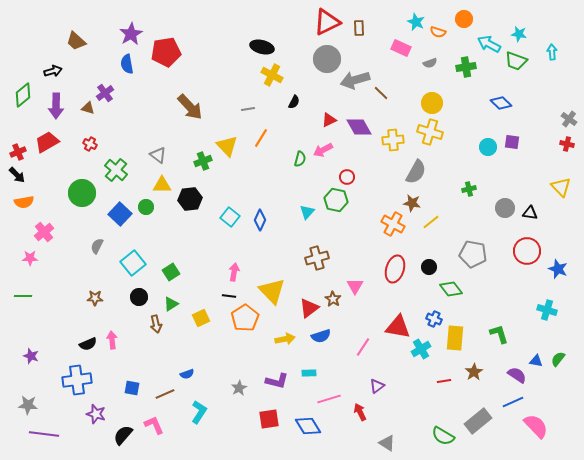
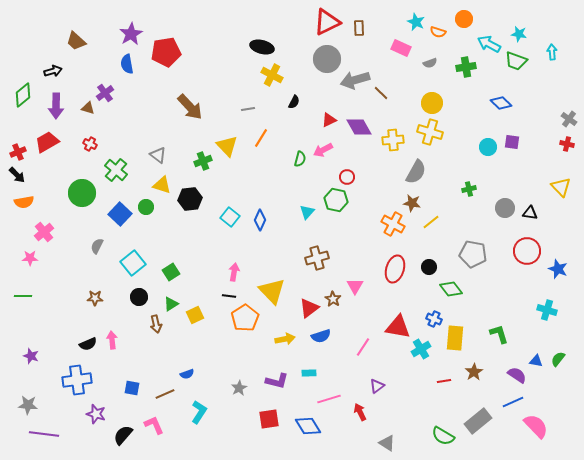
yellow triangle at (162, 185): rotated 18 degrees clockwise
yellow square at (201, 318): moved 6 px left, 3 px up
